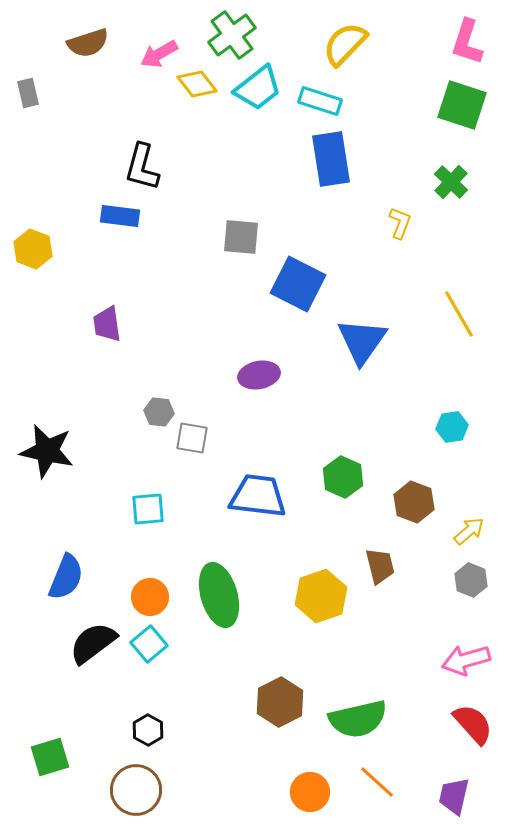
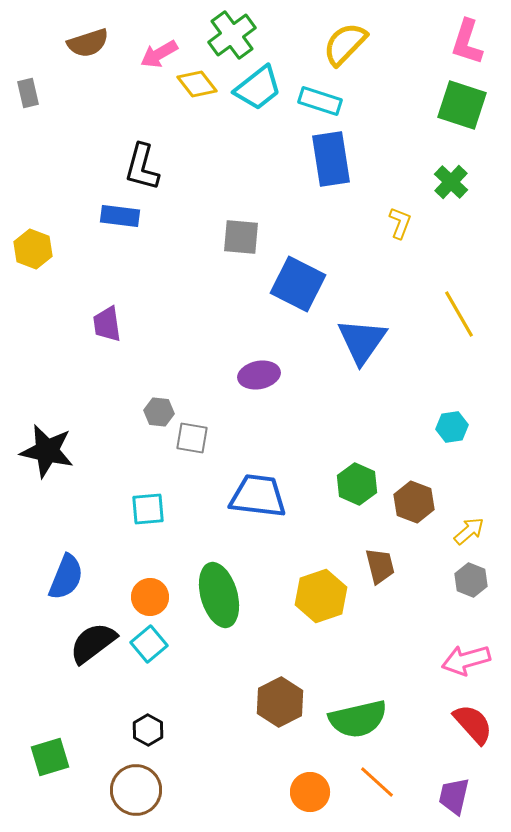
green hexagon at (343, 477): moved 14 px right, 7 px down
